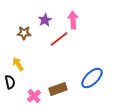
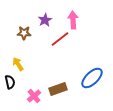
red line: moved 1 px right
